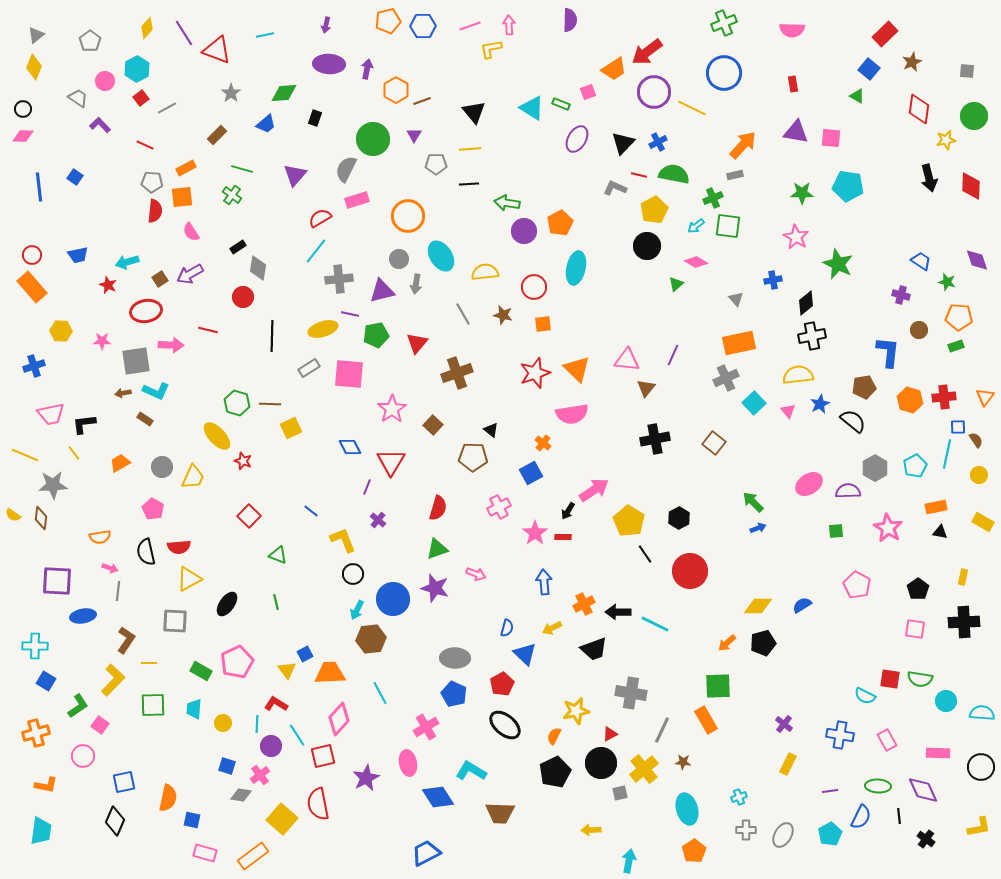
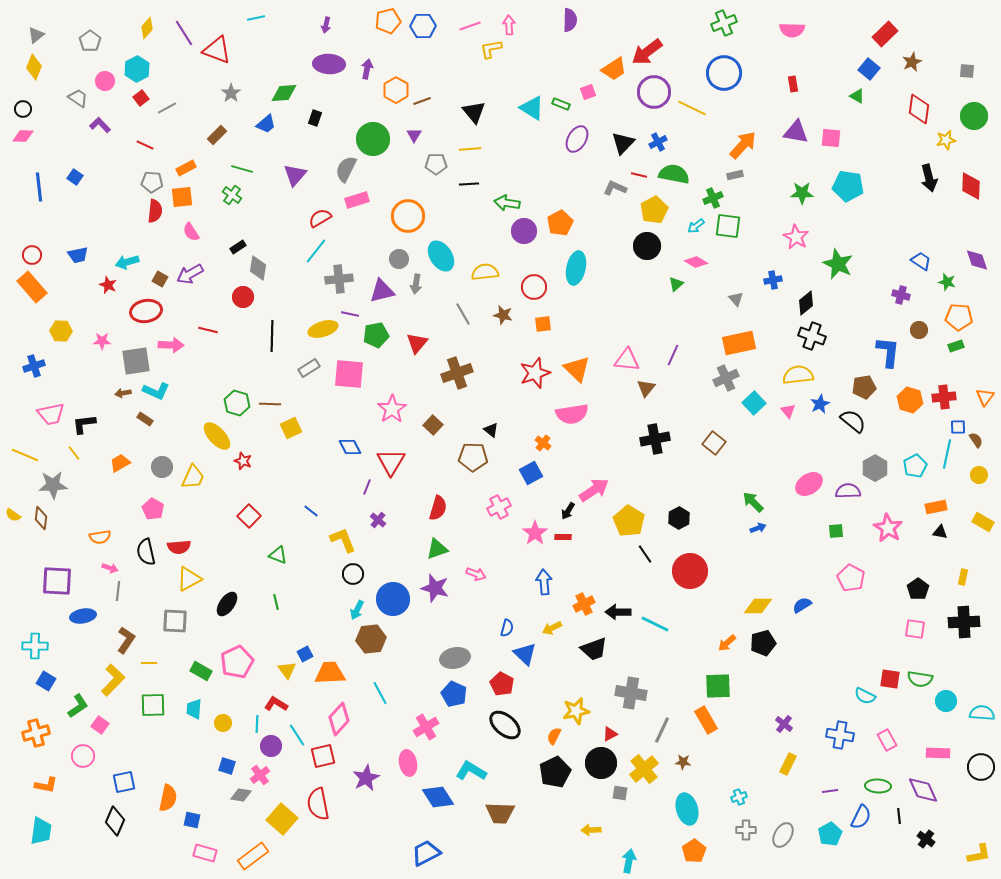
cyan line at (265, 35): moved 9 px left, 17 px up
brown square at (160, 279): rotated 28 degrees counterclockwise
black cross at (812, 336): rotated 32 degrees clockwise
pink pentagon at (857, 585): moved 6 px left, 7 px up
gray ellipse at (455, 658): rotated 12 degrees counterclockwise
red pentagon at (502, 684): rotated 15 degrees counterclockwise
gray square at (620, 793): rotated 21 degrees clockwise
yellow L-shape at (979, 827): moved 27 px down
